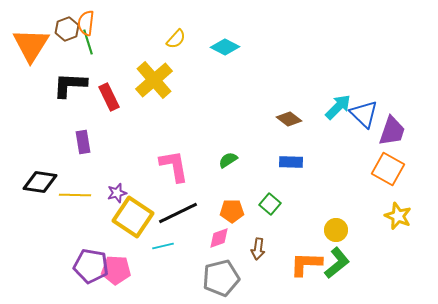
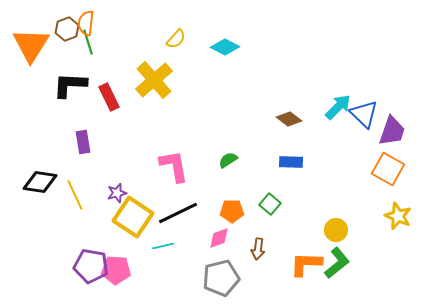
yellow line: rotated 64 degrees clockwise
